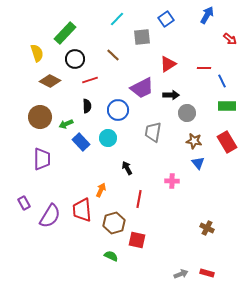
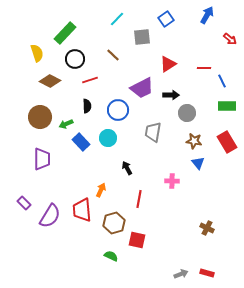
purple rectangle at (24, 203): rotated 16 degrees counterclockwise
